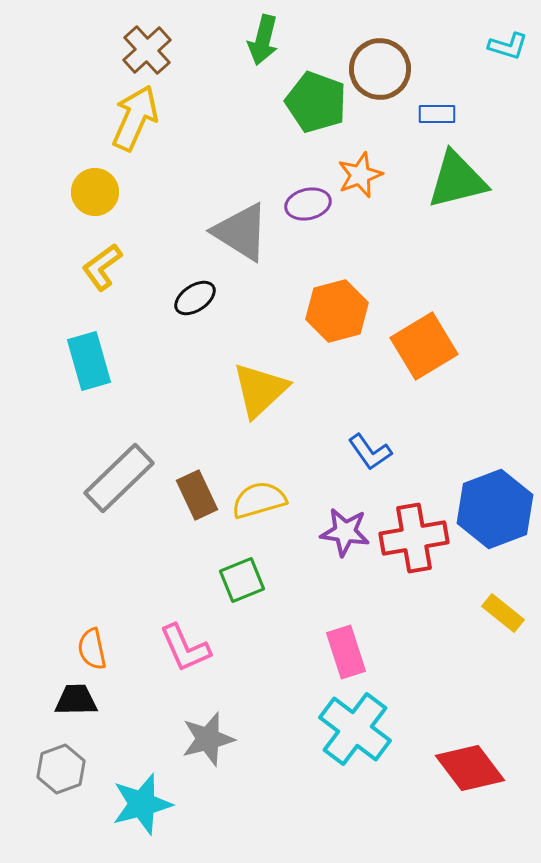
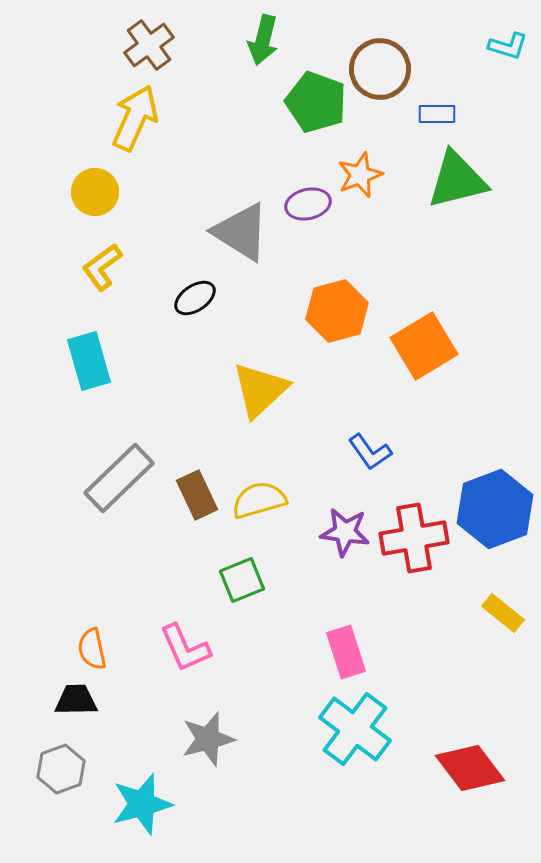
brown cross: moved 2 px right, 5 px up; rotated 6 degrees clockwise
